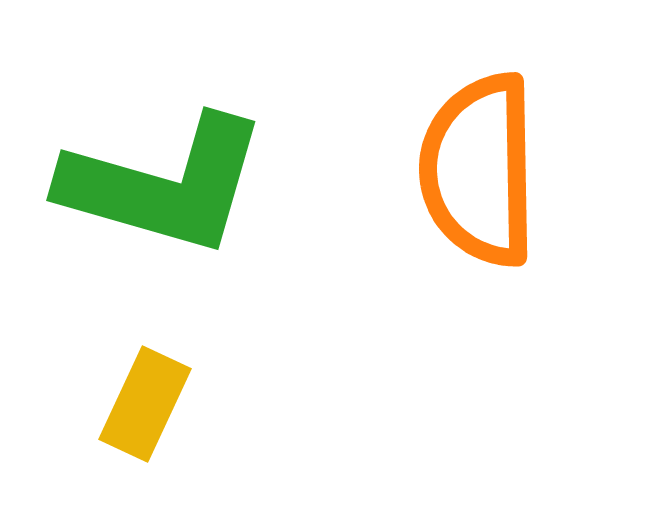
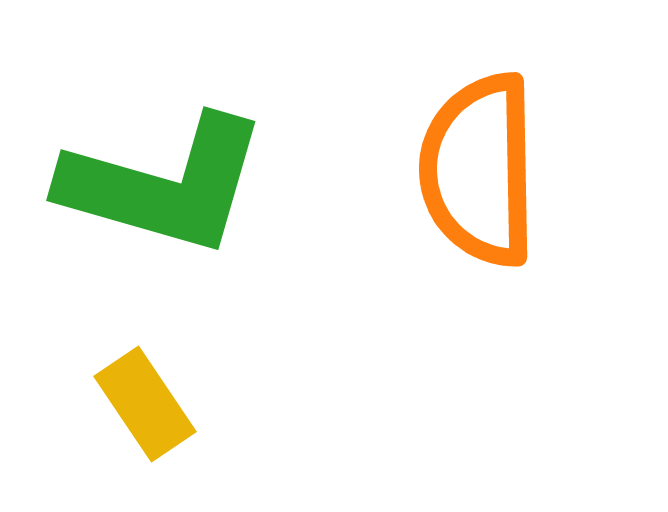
yellow rectangle: rotated 59 degrees counterclockwise
